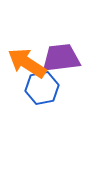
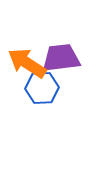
blue hexagon: rotated 8 degrees clockwise
